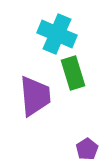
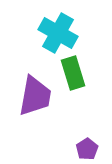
cyan cross: moved 1 px right, 1 px up; rotated 6 degrees clockwise
purple trapezoid: rotated 15 degrees clockwise
